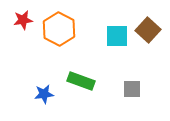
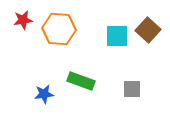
orange hexagon: rotated 24 degrees counterclockwise
